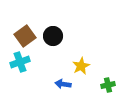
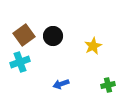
brown square: moved 1 px left, 1 px up
yellow star: moved 12 px right, 20 px up
blue arrow: moved 2 px left; rotated 28 degrees counterclockwise
